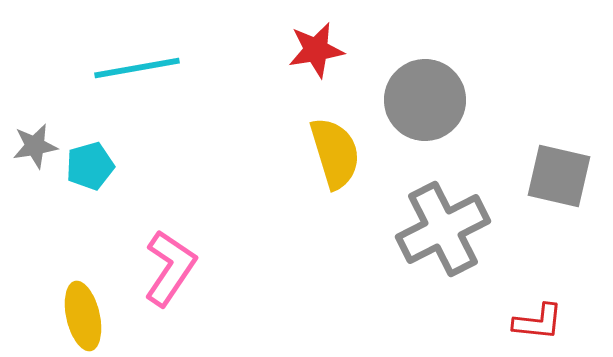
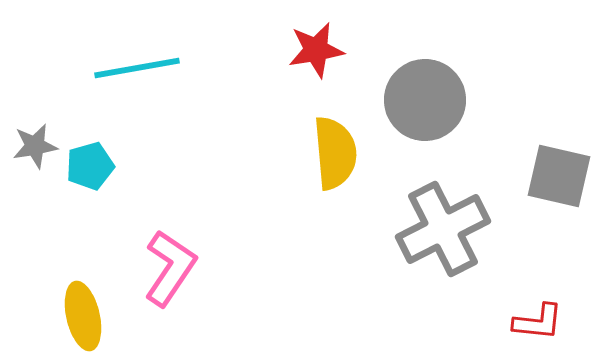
yellow semicircle: rotated 12 degrees clockwise
